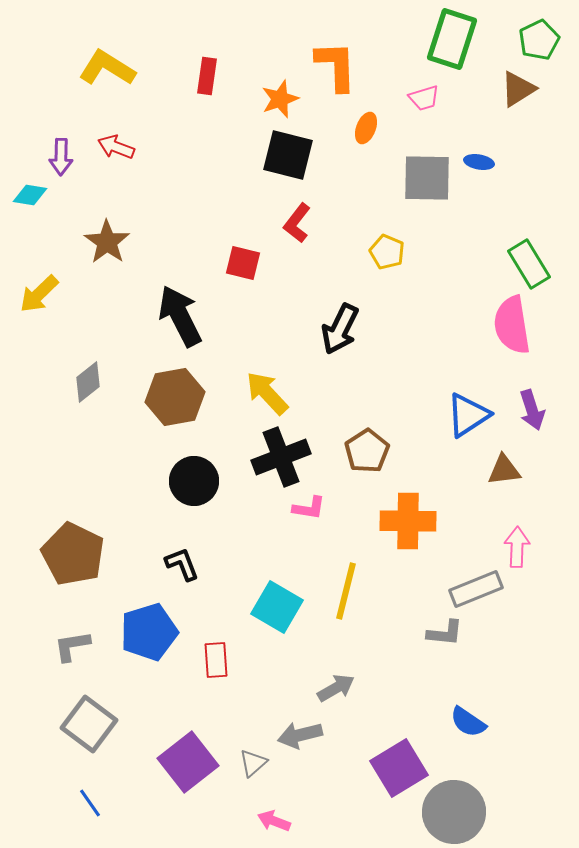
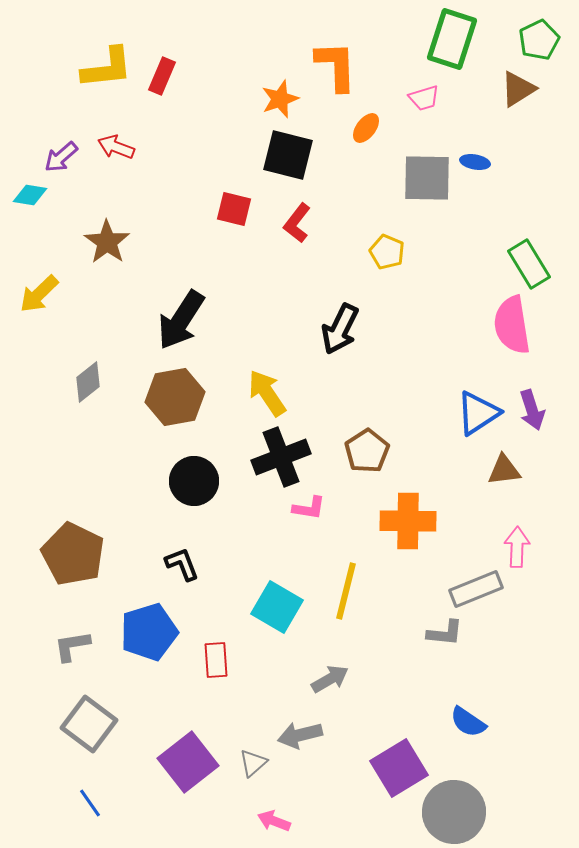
yellow L-shape at (107, 68): rotated 142 degrees clockwise
red rectangle at (207, 76): moved 45 px left; rotated 15 degrees clockwise
orange ellipse at (366, 128): rotated 16 degrees clockwise
purple arrow at (61, 157): rotated 48 degrees clockwise
blue ellipse at (479, 162): moved 4 px left
red square at (243, 263): moved 9 px left, 54 px up
black arrow at (180, 316): moved 1 px right, 4 px down; rotated 120 degrees counterclockwise
yellow arrow at (267, 393): rotated 9 degrees clockwise
blue triangle at (468, 415): moved 10 px right, 2 px up
gray arrow at (336, 688): moved 6 px left, 9 px up
